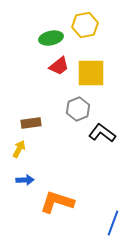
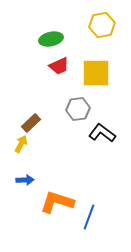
yellow hexagon: moved 17 px right
green ellipse: moved 1 px down
red trapezoid: rotated 15 degrees clockwise
yellow square: moved 5 px right
gray hexagon: rotated 15 degrees clockwise
brown rectangle: rotated 36 degrees counterclockwise
yellow arrow: moved 2 px right, 5 px up
blue line: moved 24 px left, 6 px up
